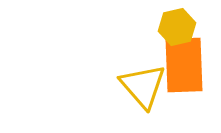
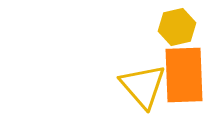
orange rectangle: moved 10 px down
